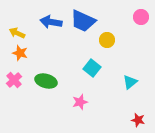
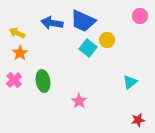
pink circle: moved 1 px left, 1 px up
blue arrow: moved 1 px right, 1 px down
orange star: rotated 21 degrees clockwise
cyan square: moved 4 px left, 20 px up
green ellipse: moved 3 px left; rotated 65 degrees clockwise
pink star: moved 1 px left, 1 px up; rotated 21 degrees counterclockwise
red star: rotated 24 degrees counterclockwise
